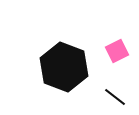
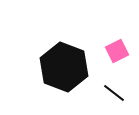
black line: moved 1 px left, 4 px up
